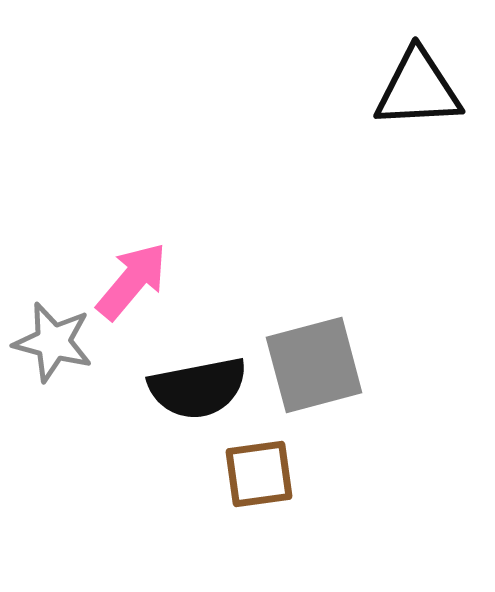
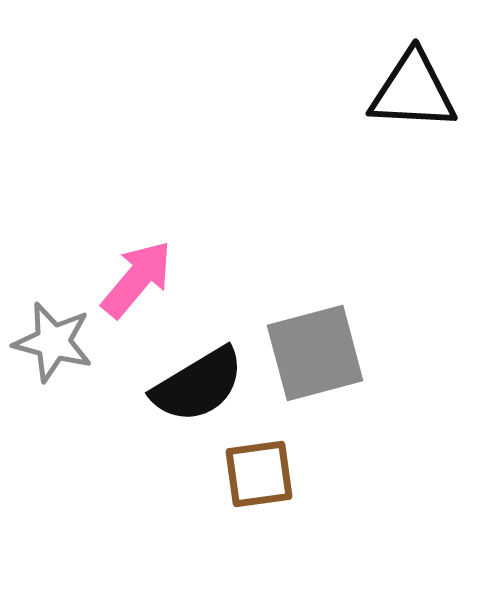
black triangle: moved 5 px left, 2 px down; rotated 6 degrees clockwise
pink arrow: moved 5 px right, 2 px up
gray square: moved 1 px right, 12 px up
black semicircle: moved 3 px up; rotated 20 degrees counterclockwise
